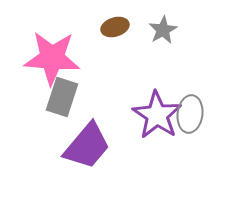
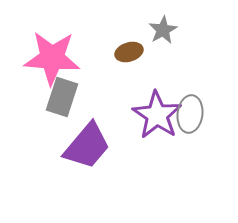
brown ellipse: moved 14 px right, 25 px down
